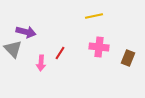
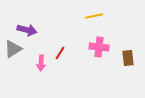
purple arrow: moved 1 px right, 2 px up
gray triangle: rotated 42 degrees clockwise
brown rectangle: rotated 28 degrees counterclockwise
